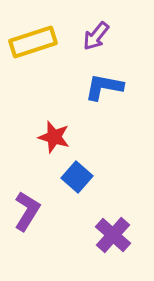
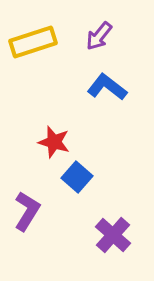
purple arrow: moved 3 px right
blue L-shape: moved 3 px right; rotated 27 degrees clockwise
red star: moved 5 px down
